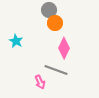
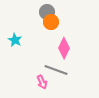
gray circle: moved 2 px left, 2 px down
orange circle: moved 4 px left, 1 px up
cyan star: moved 1 px left, 1 px up
pink arrow: moved 2 px right
